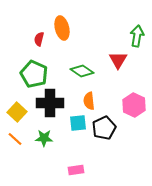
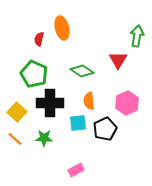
pink hexagon: moved 7 px left, 2 px up; rotated 10 degrees clockwise
black pentagon: moved 1 px right, 1 px down
pink rectangle: rotated 21 degrees counterclockwise
